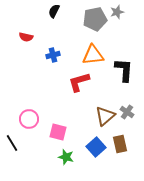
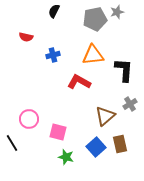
red L-shape: rotated 45 degrees clockwise
gray cross: moved 3 px right, 8 px up; rotated 24 degrees clockwise
